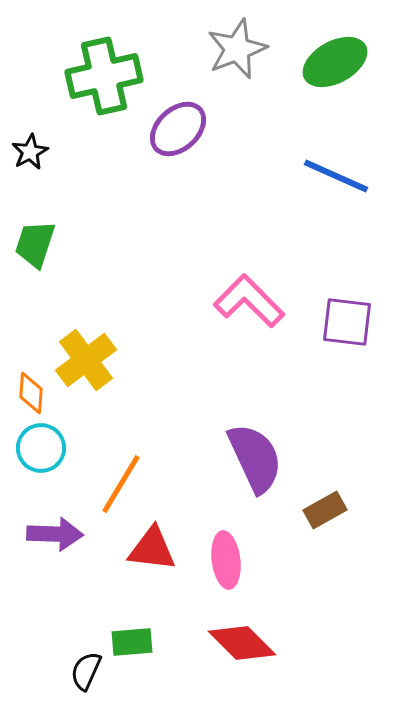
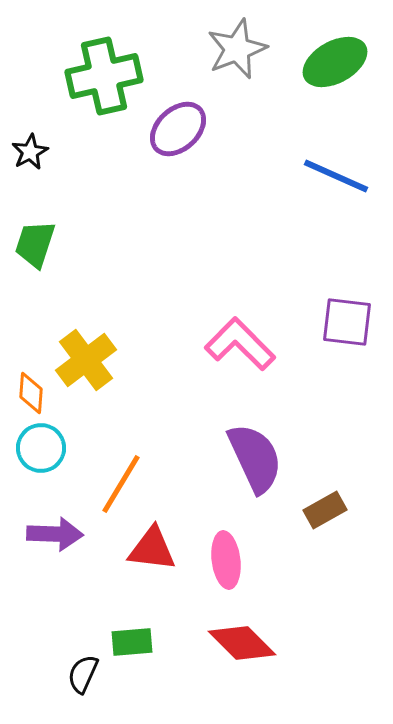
pink L-shape: moved 9 px left, 43 px down
black semicircle: moved 3 px left, 3 px down
